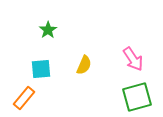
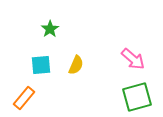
green star: moved 2 px right, 1 px up
pink arrow: rotated 15 degrees counterclockwise
yellow semicircle: moved 8 px left
cyan square: moved 4 px up
